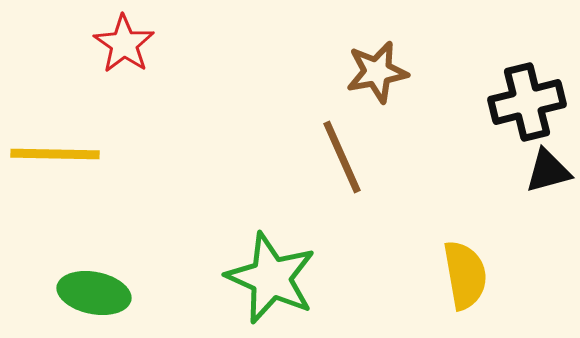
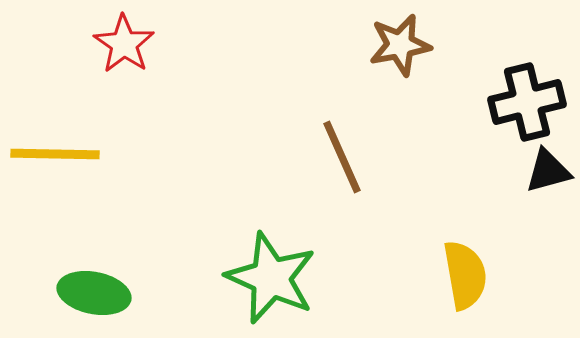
brown star: moved 23 px right, 27 px up
